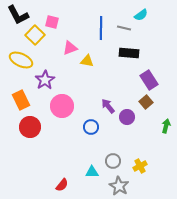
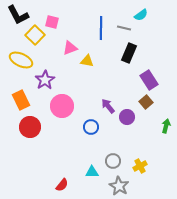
black rectangle: rotated 72 degrees counterclockwise
